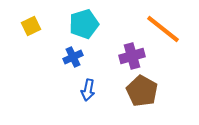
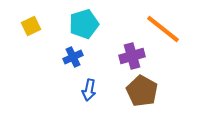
blue arrow: moved 1 px right
